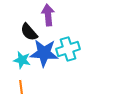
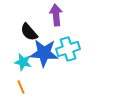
purple arrow: moved 8 px right
cyan star: moved 1 px right, 2 px down
orange line: rotated 16 degrees counterclockwise
